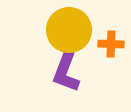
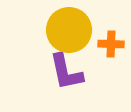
purple L-shape: rotated 33 degrees counterclockwise
